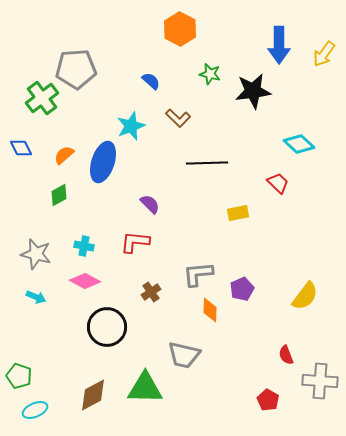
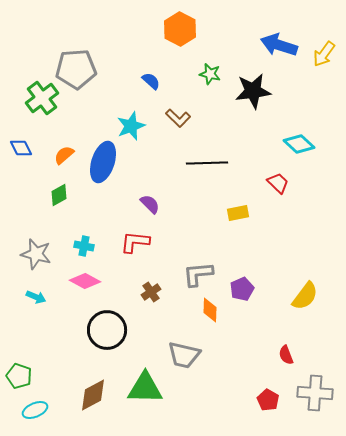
blue arrow: rotated 108 degrees clockwise
black circle: moved 3 px down
gray cross: moved 5 px left, 12 px down
